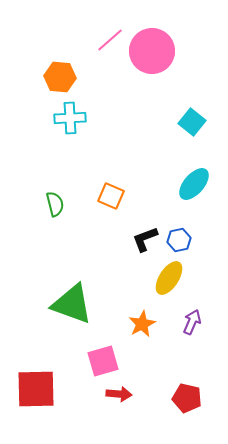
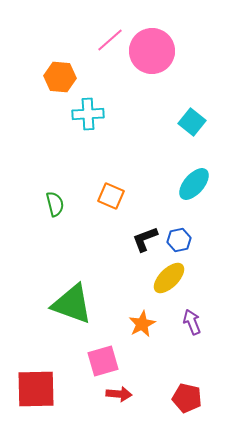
cyan cross: moved 18 px right, 4 px up
yellow ellipse: rotated 12 degrees clockwise
purple arrow: rotated 45 degrees counterclockwise
